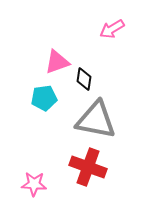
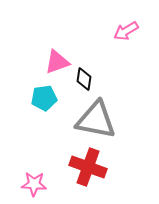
pink arrow: moved 14 px right, 2 px down
